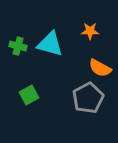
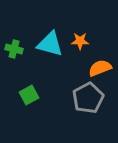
orange star: moved 10 px left, 10 px down
green cross: moved 4 px left, 3 px down
orange semicircle: rotated 130 degrees clockwise
